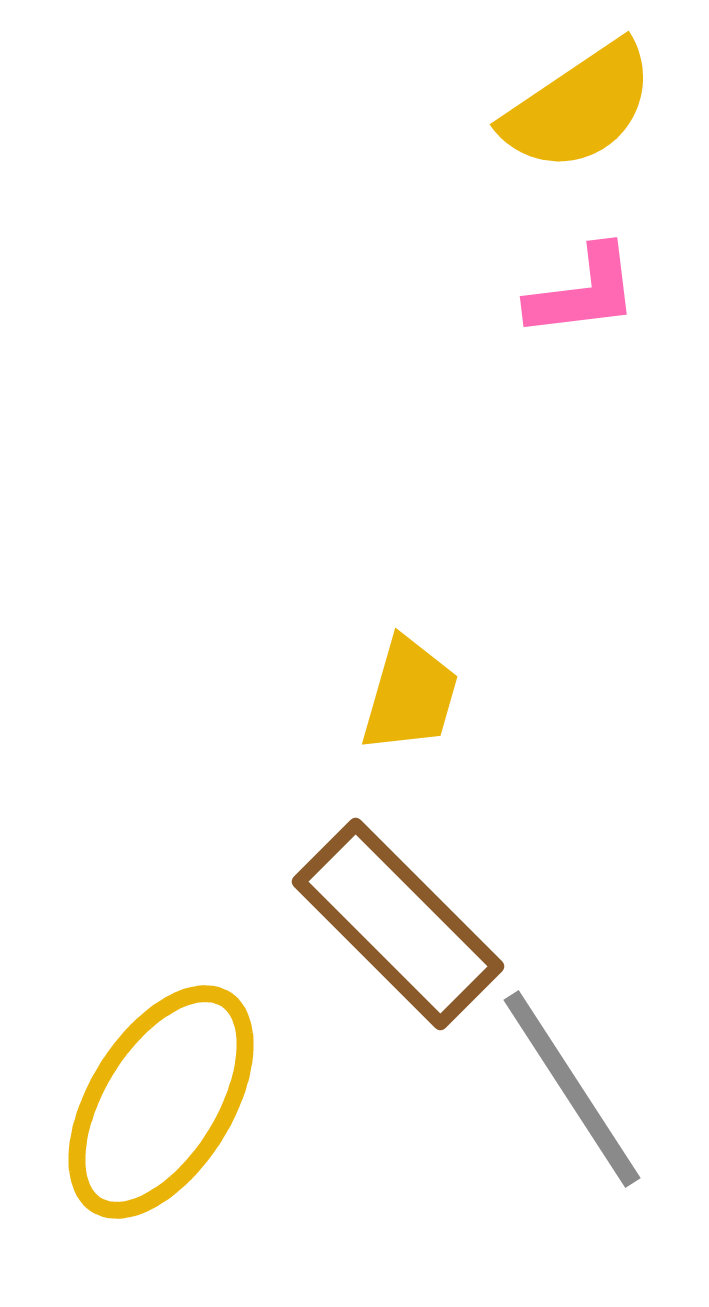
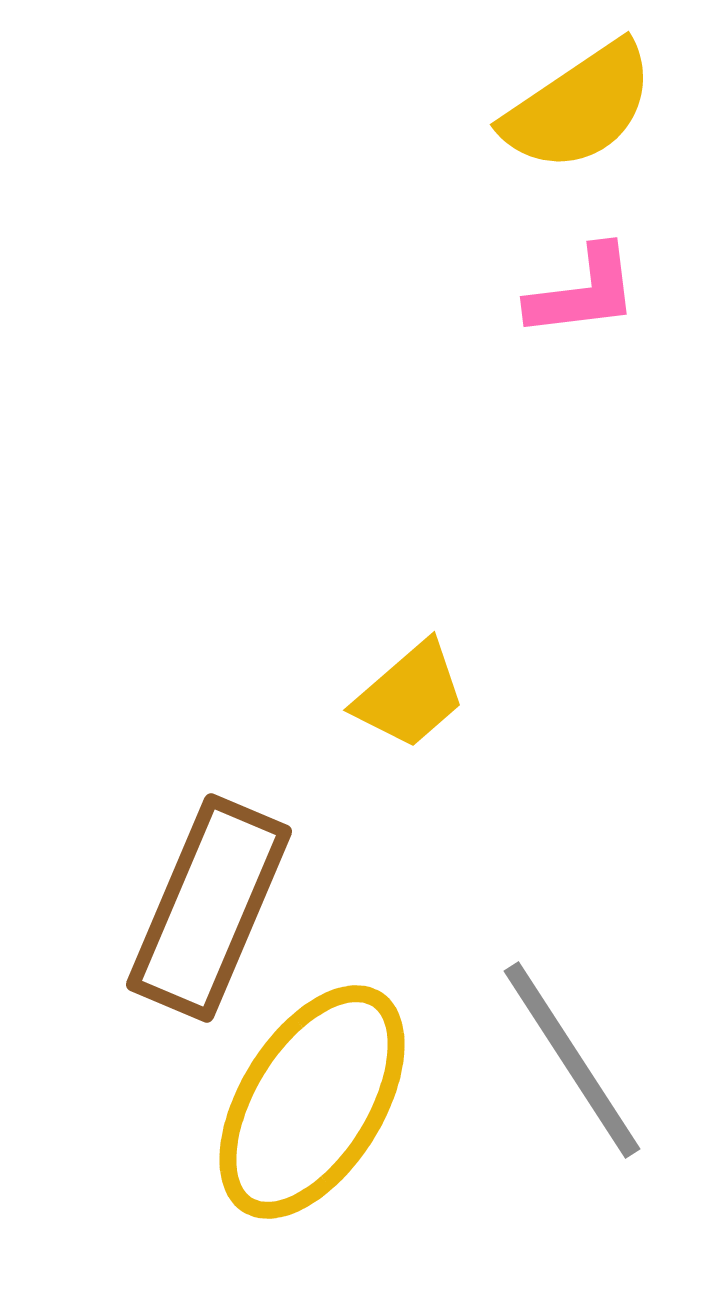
yellow trapezoid: rotated 33 degrees clockwise
brown rectangle: moved 189 px left, 16 px up; rotated 68 degrees clockwise
gray line: moved 29 px up
yellow ellipse: moved 151 px right
